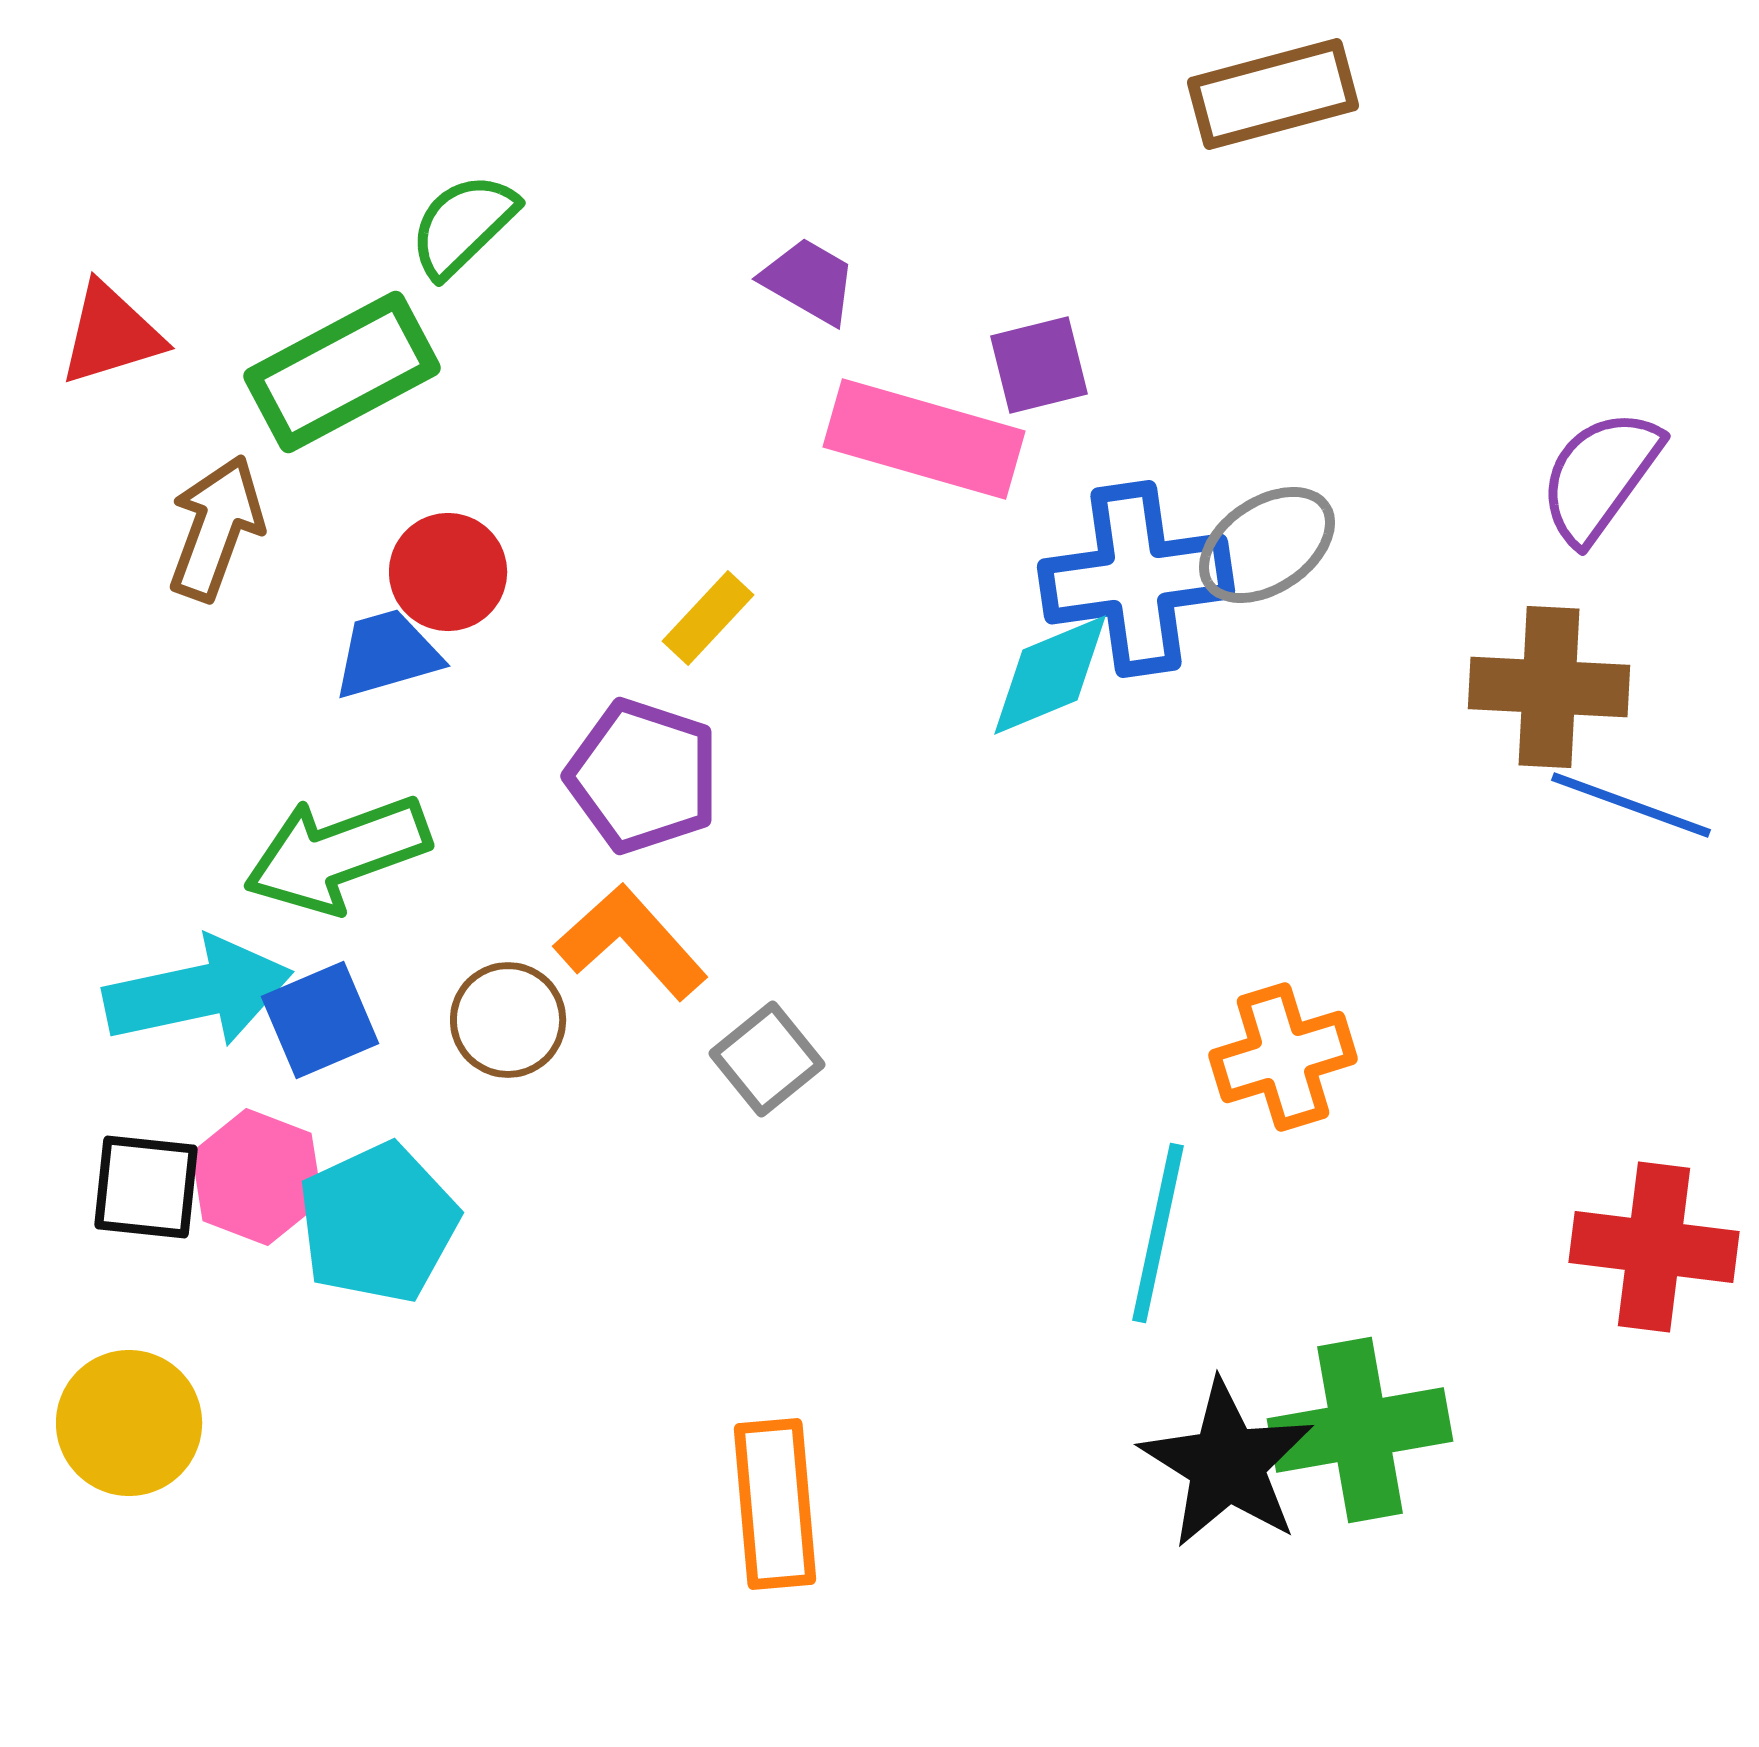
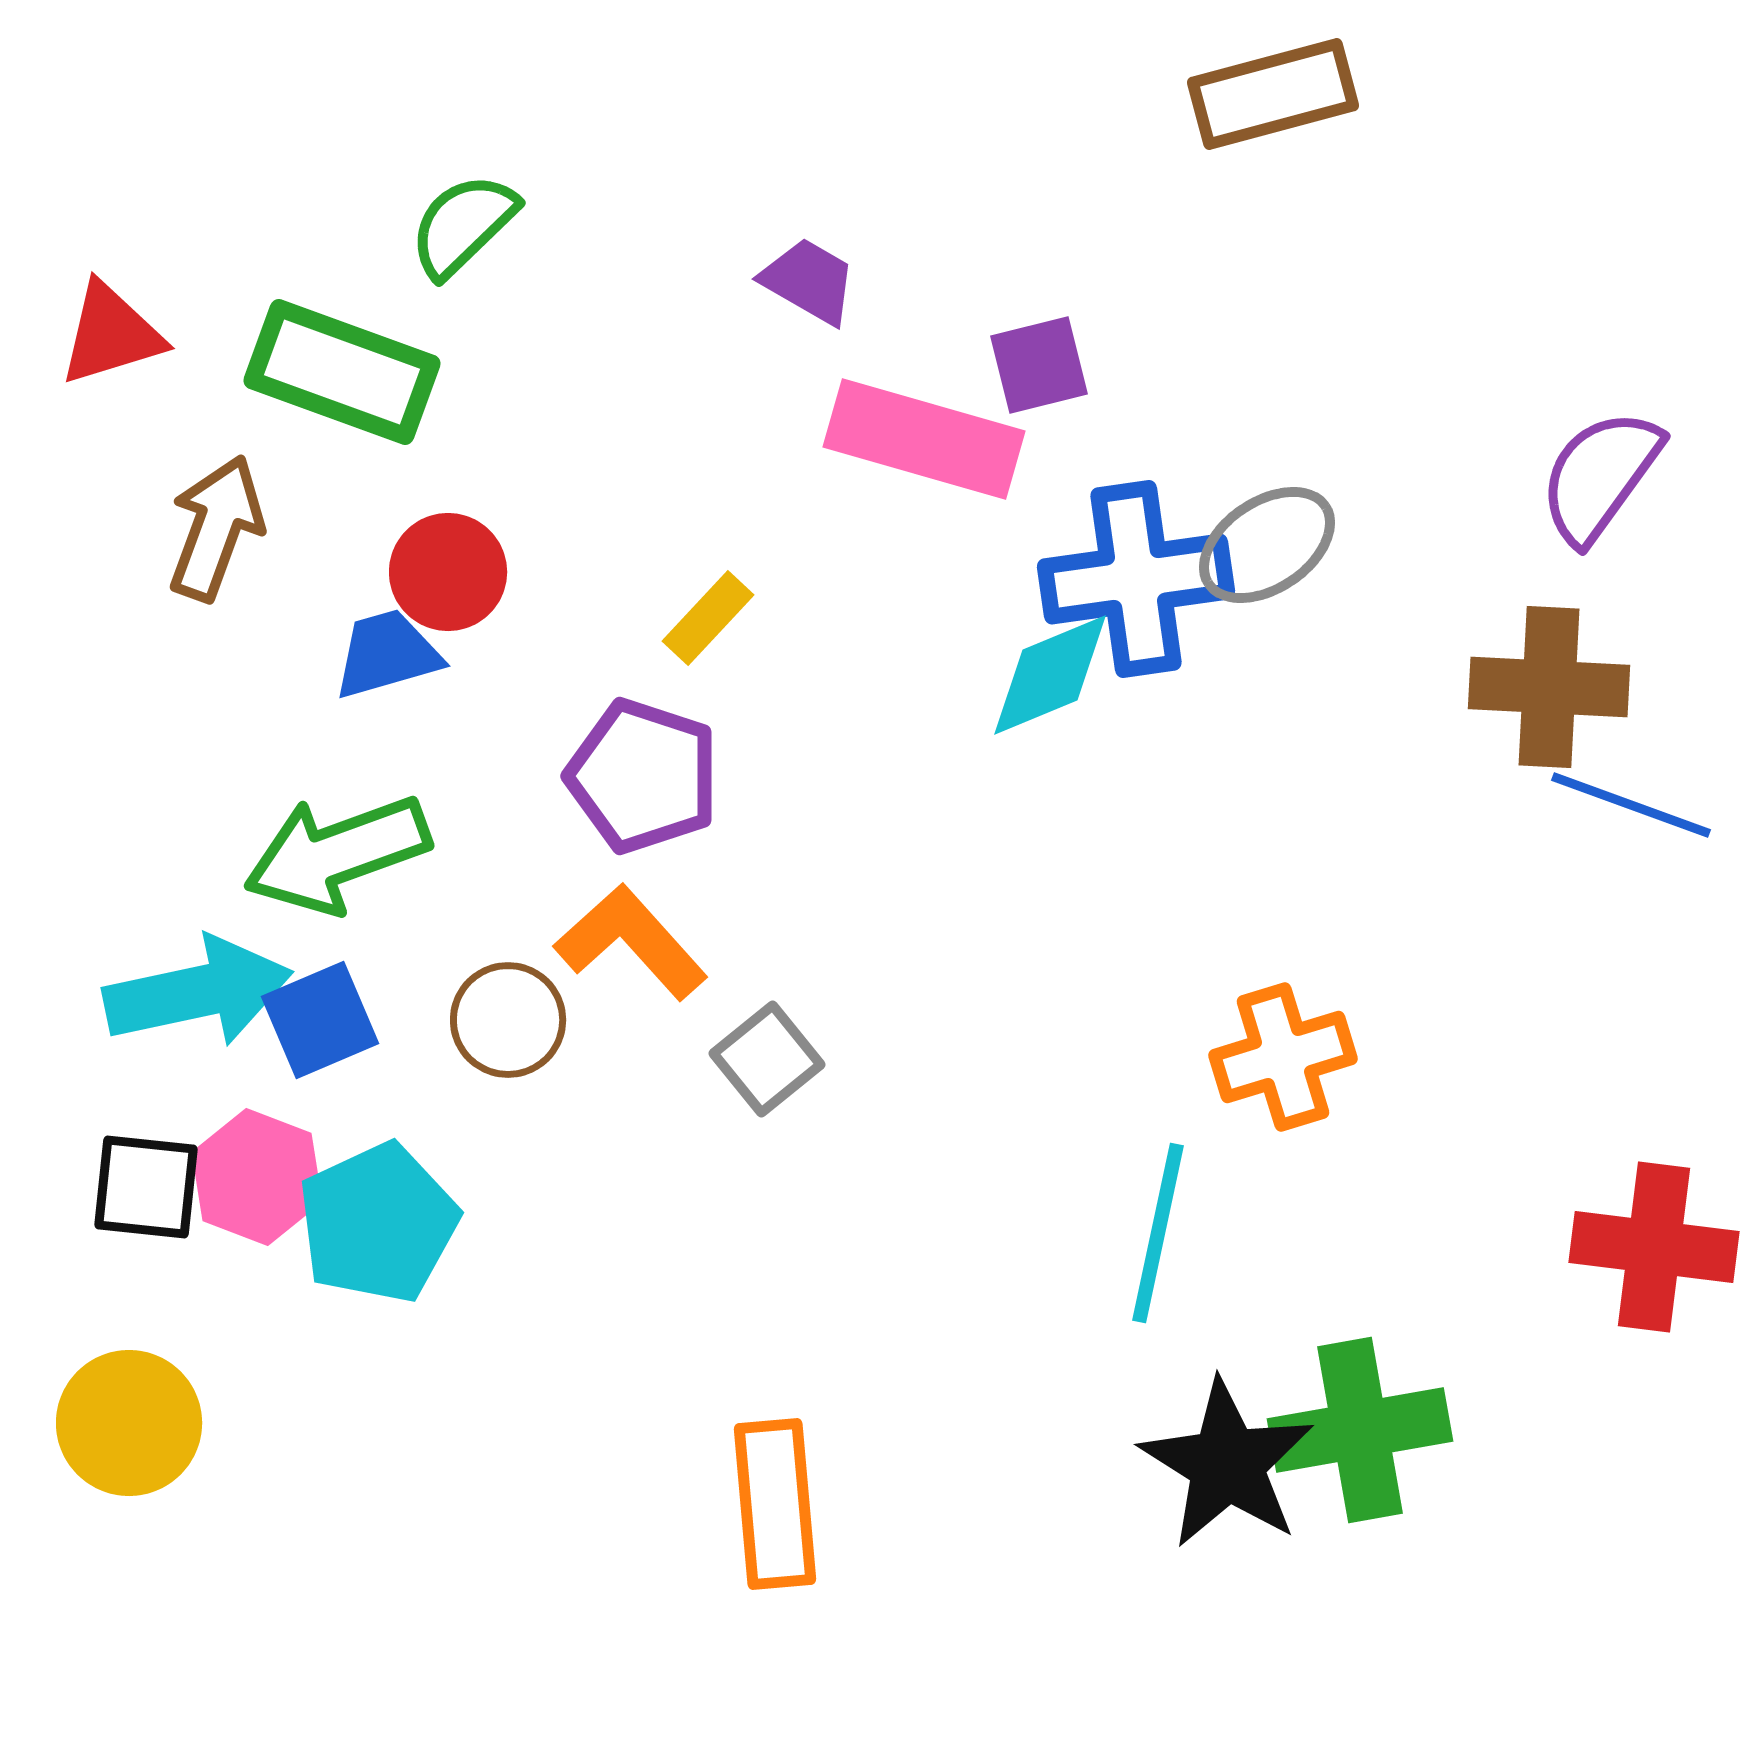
green rectangle: rotated 48 degrees clockwise
